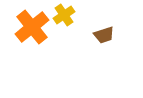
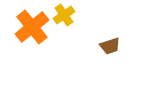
brown trapezoid: moved 6 px right, 11 px down
